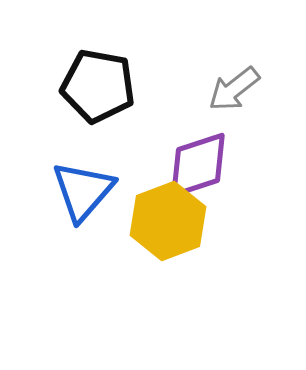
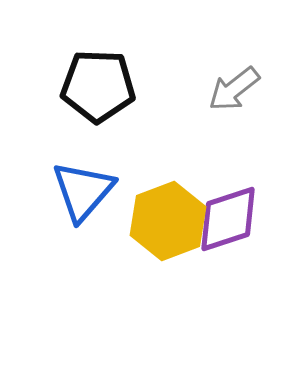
black pentagon: rotated 8 degrees counterclockwise
purple diamond: moved 30 px right, 54 px down
